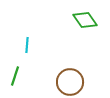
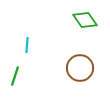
brown circle: moved 10 px right, 14 px up
